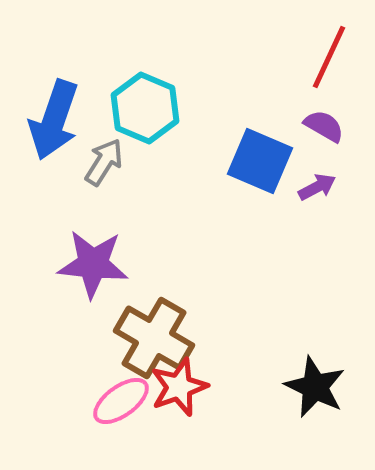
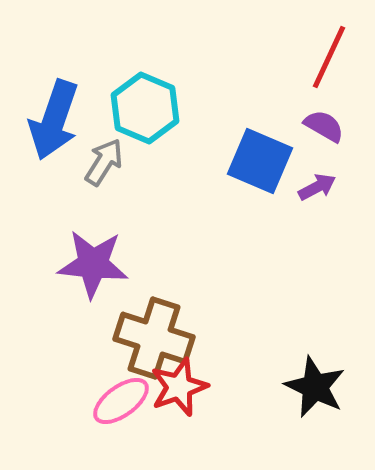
brown cross: rotated 12 degrees counterclockwise
